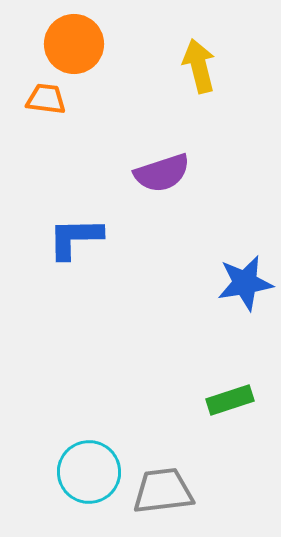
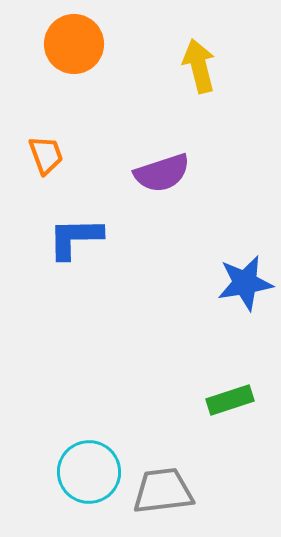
orange trapezoid: moved 56 px down; rotated 63 degrees clockwise
